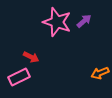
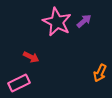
pink star: rotated 8 degrees clockwise
orange arrow: rotated 42 degrees counterclockwise
pink rectangle: moved 6 px down
